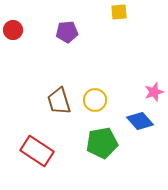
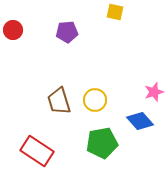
yellow square: moved 4 px left; rotated 18 degrees clockwise
